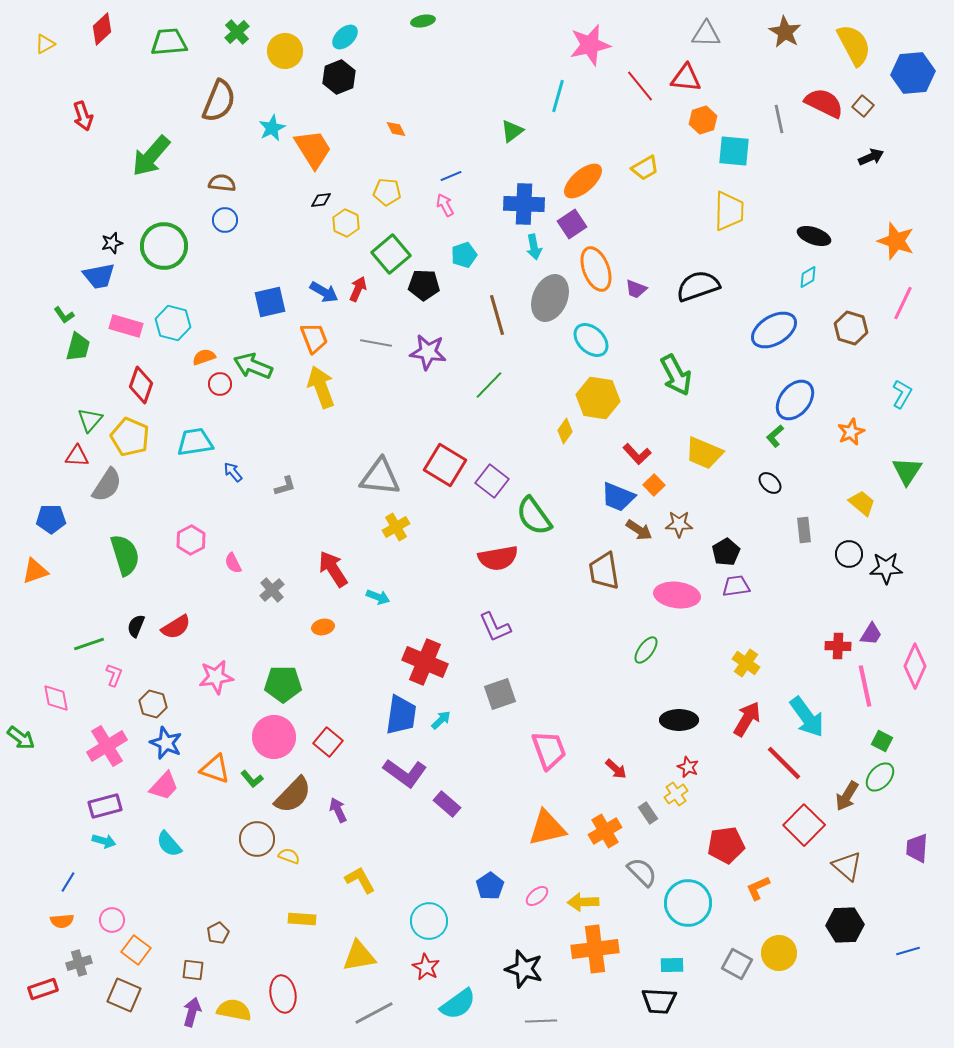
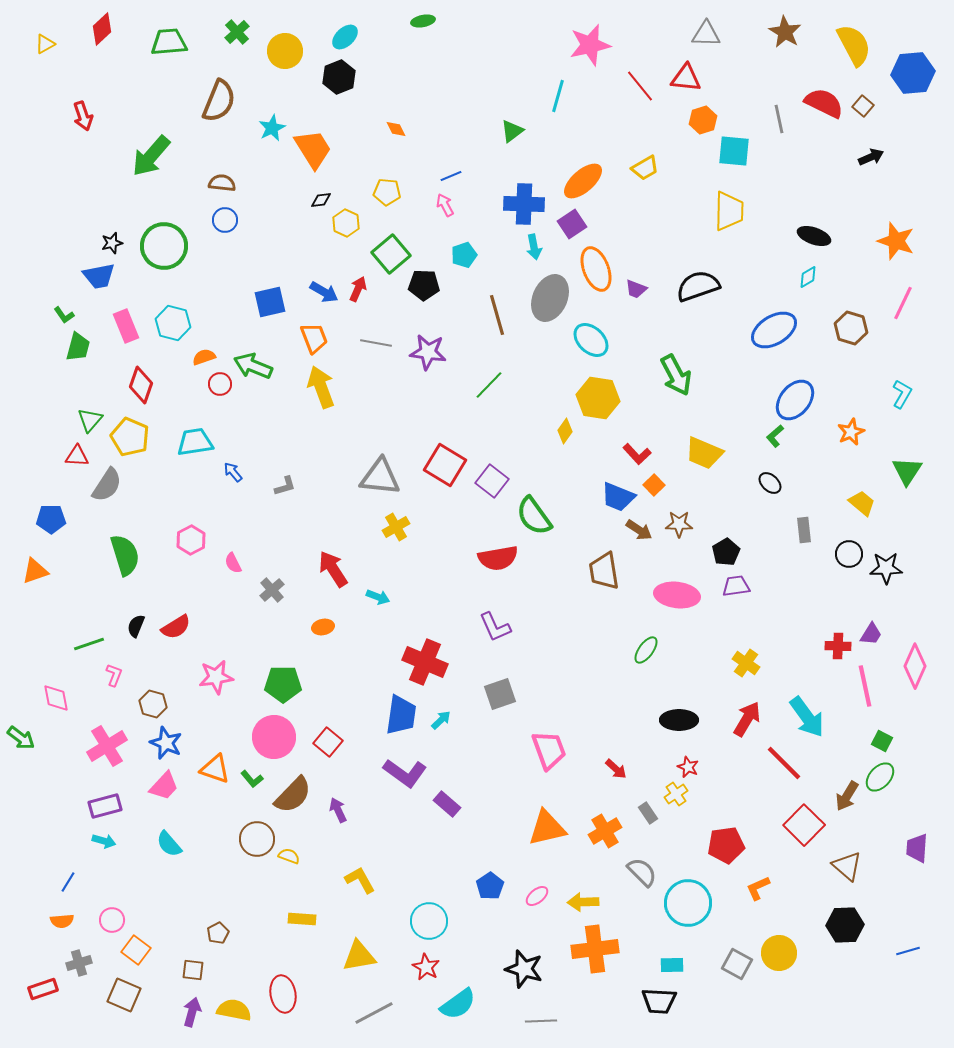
pink rectangle at (126, 326): rotated 52 degrees clockwise
